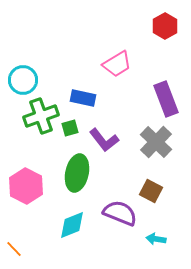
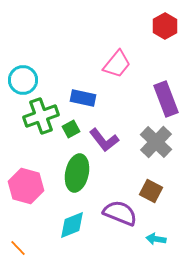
pink trapezoid: rotated 20 degrees counterclockwise
green square: moved 1 px right, 1 px down; rotated 12 degrees counterclockwise
pink hexagon: rotated 12 degrees counterclockwise
orange line: moved 4 px right, 1 px up
